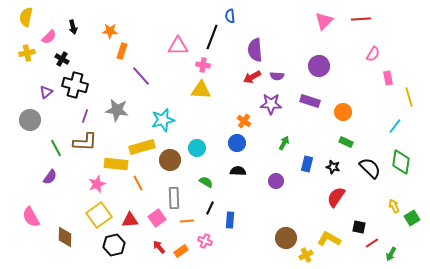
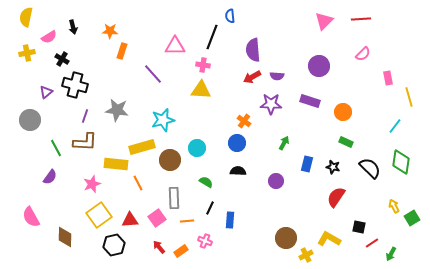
pink semicircle at (49, 37): rotated 14 degrees clockwise
pink triangle at (178, 46): moved 3 px left
purple semicircle at (255, 50): moved 2 px left
pink semicircle at (373, 54): moved 10 px left; rotated 14 degrees clockwise
purple line at (141, 76): moved 12 px right, 2 px up
pink star at (97, 184): moved 5 px left
